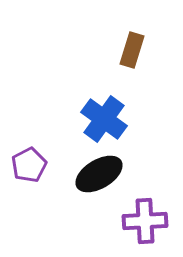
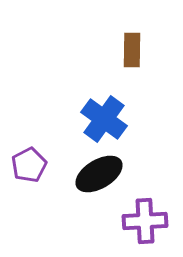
brown rectangle: rotated 16 degrees counterclockwise
